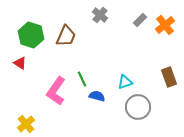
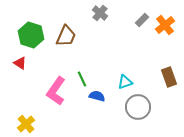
gray cross: moved 2 px up
gray rectangle: moved 2 px right
